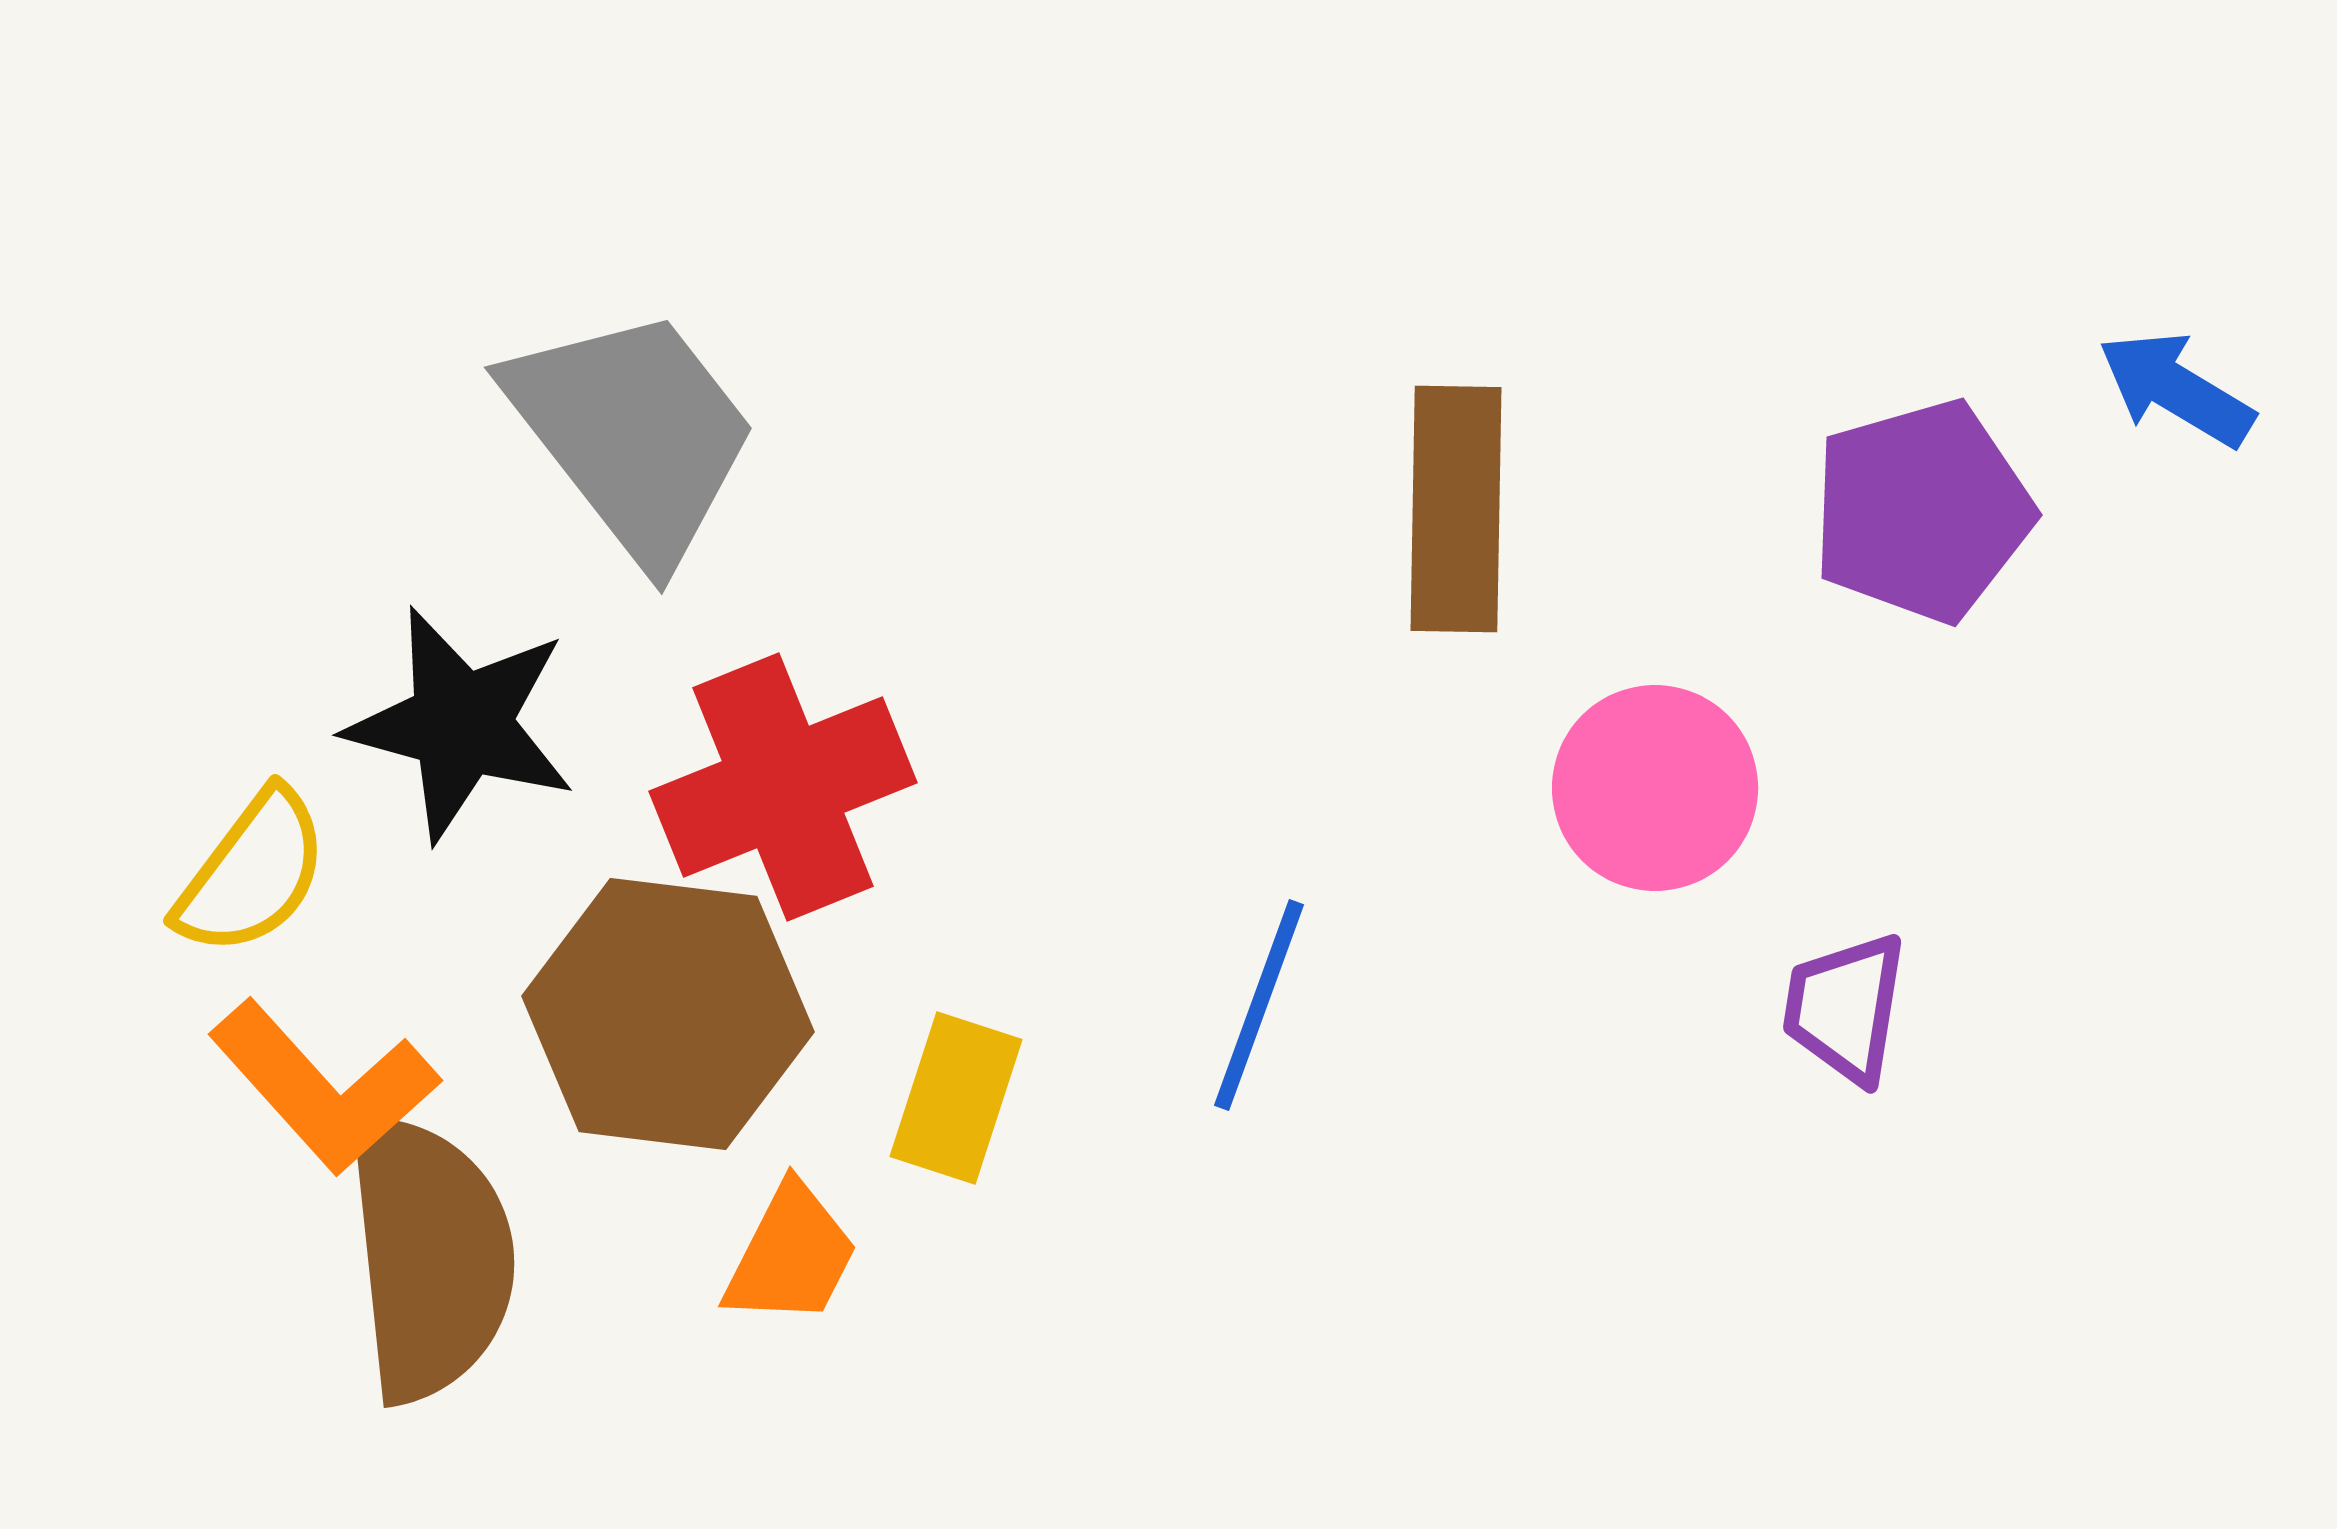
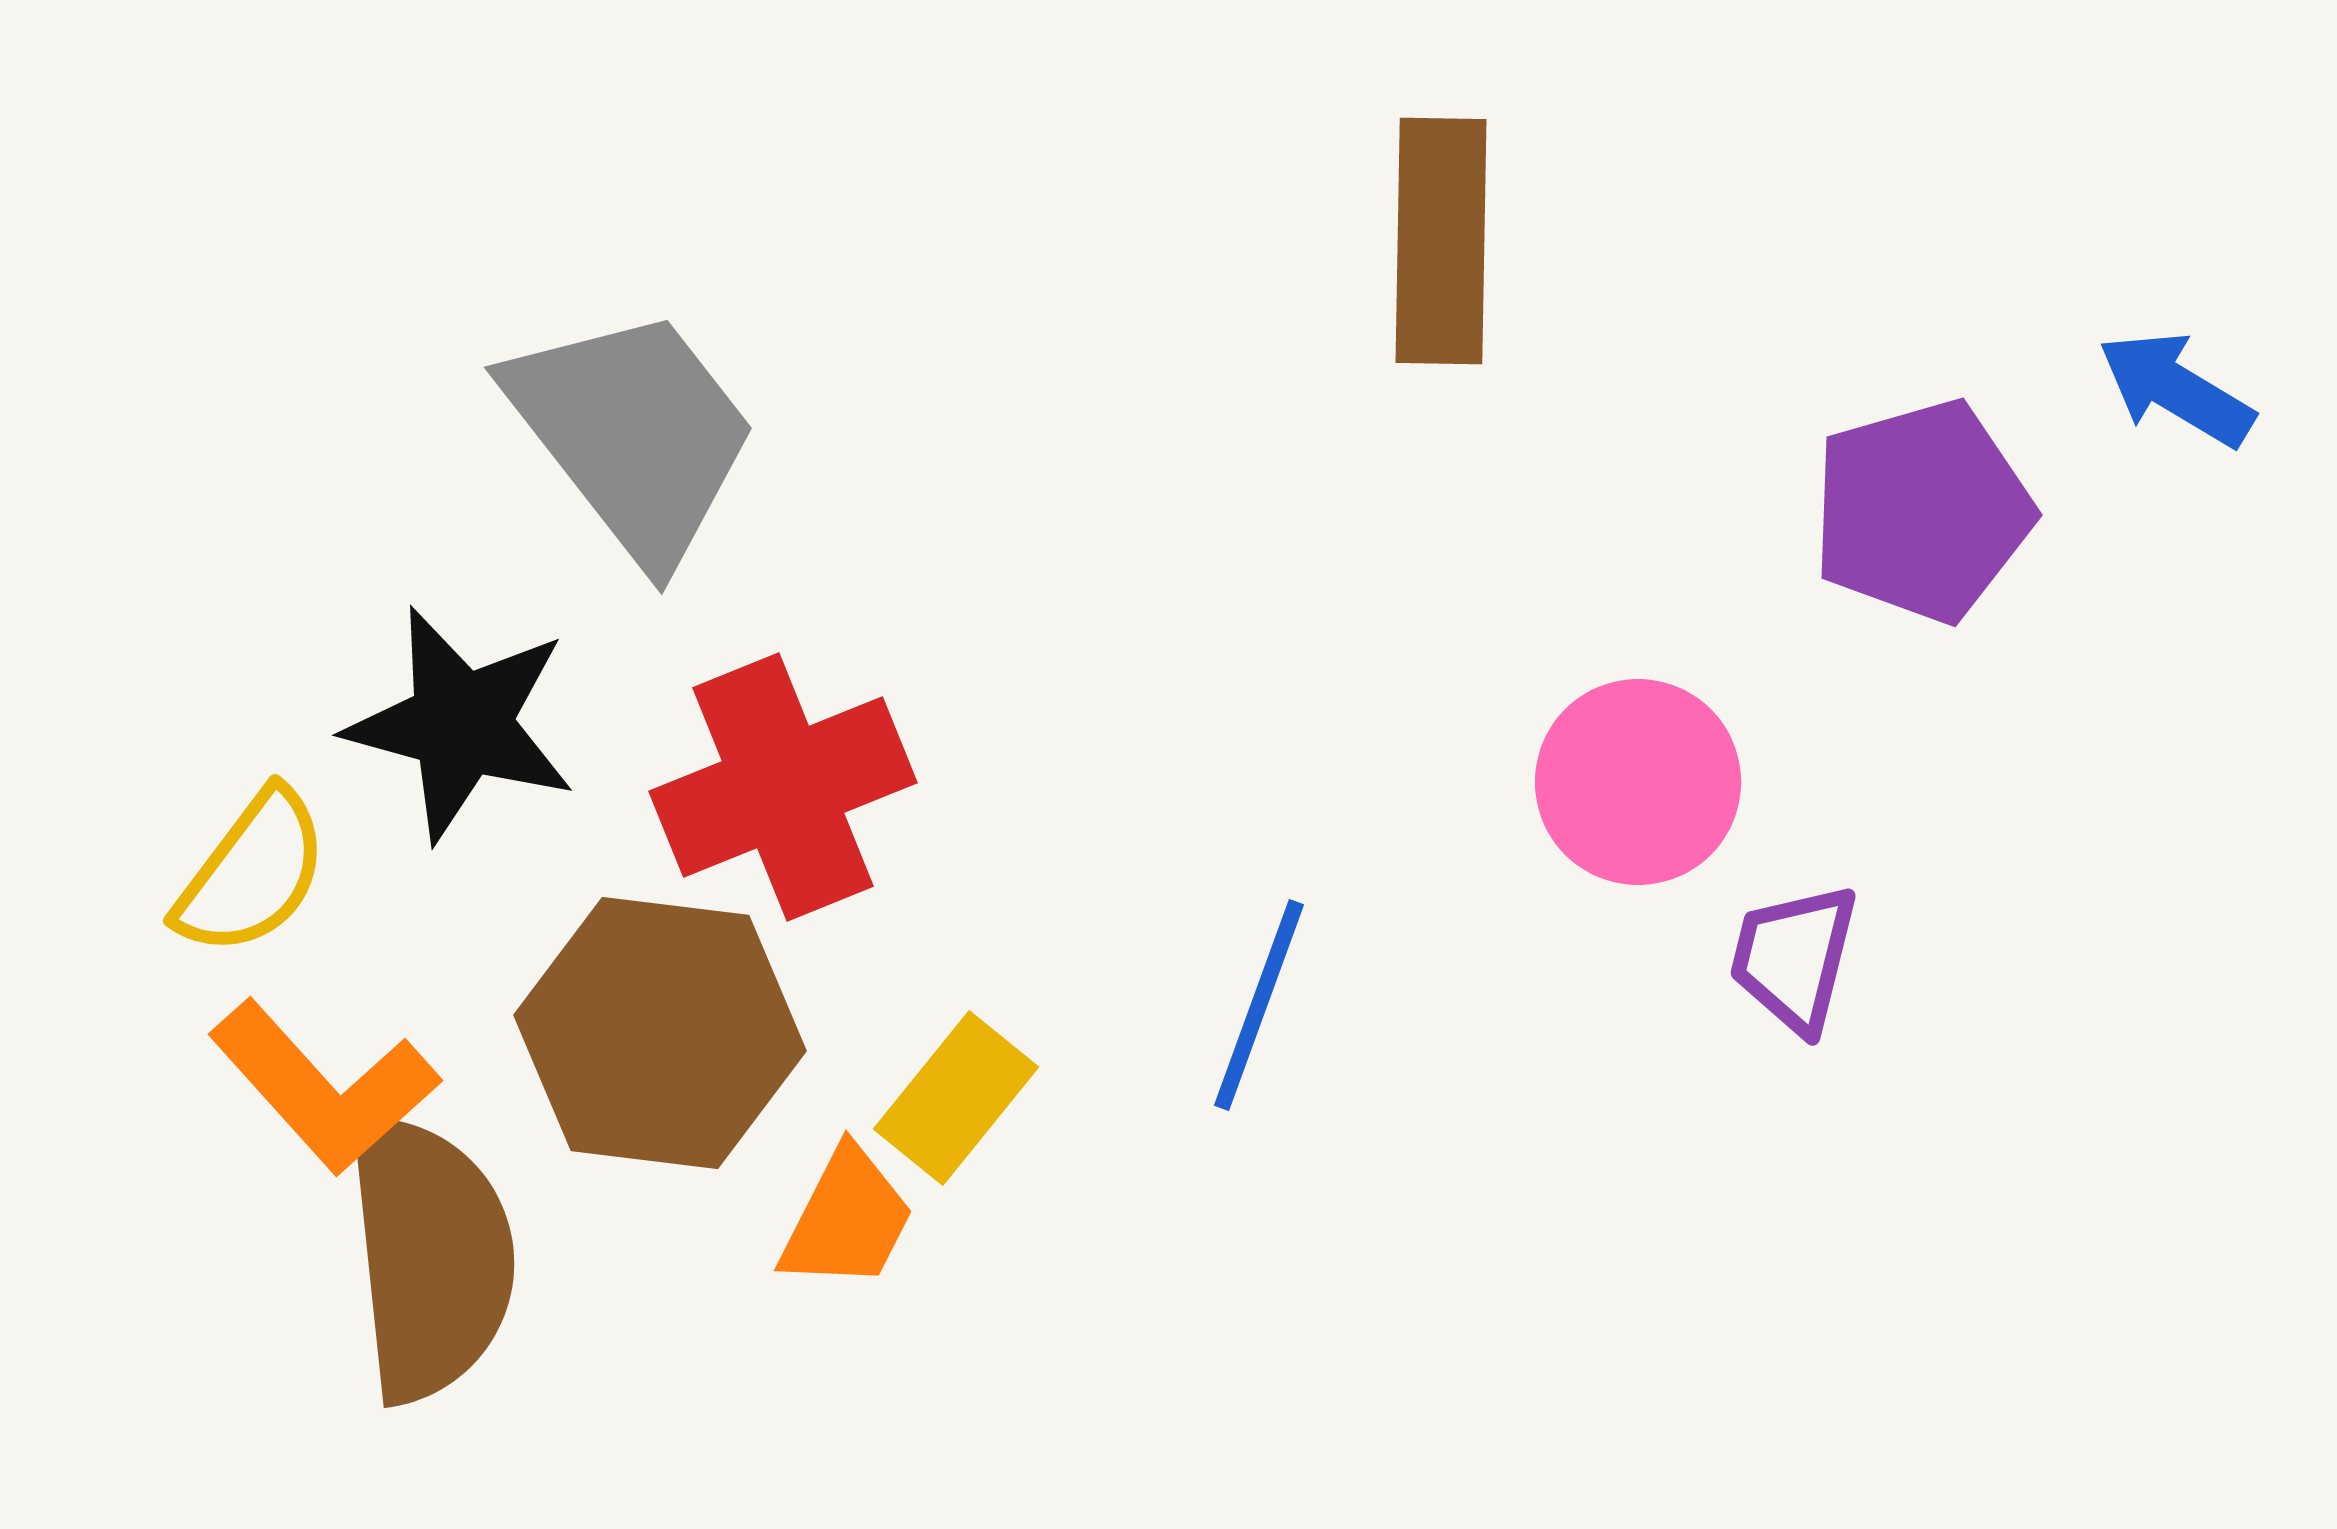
brown rectangle: moved 15 px left, 268 px up
pink circle: moved 17 px left, 6 px up
purple trapezoid: moved 51 px left, 50 px up; rotated 5 degrees clockwise
brown hexagon: moved 8 px left, 19 px down
yellow rectangle: rotated 21 degrees clockwise
orange trapezoid: moved 56 px right, 36 px up
